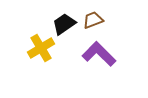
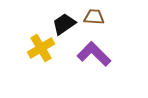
brown trapezoid: moved 1 px right, 3 px up; rotated 25 degrees clockwise
purple L-shape: moved 5 px left
